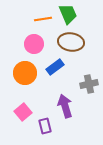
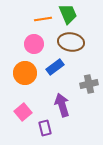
purple arrow: moved 3 px left, 1 px up
purple rectangle: moved 2 px down
